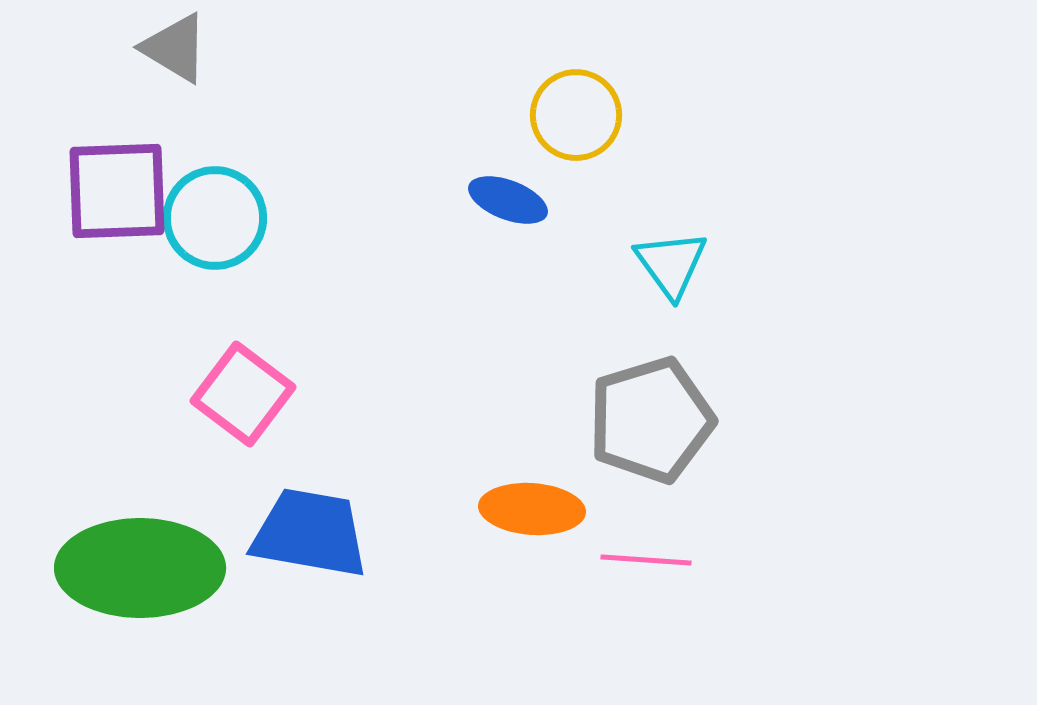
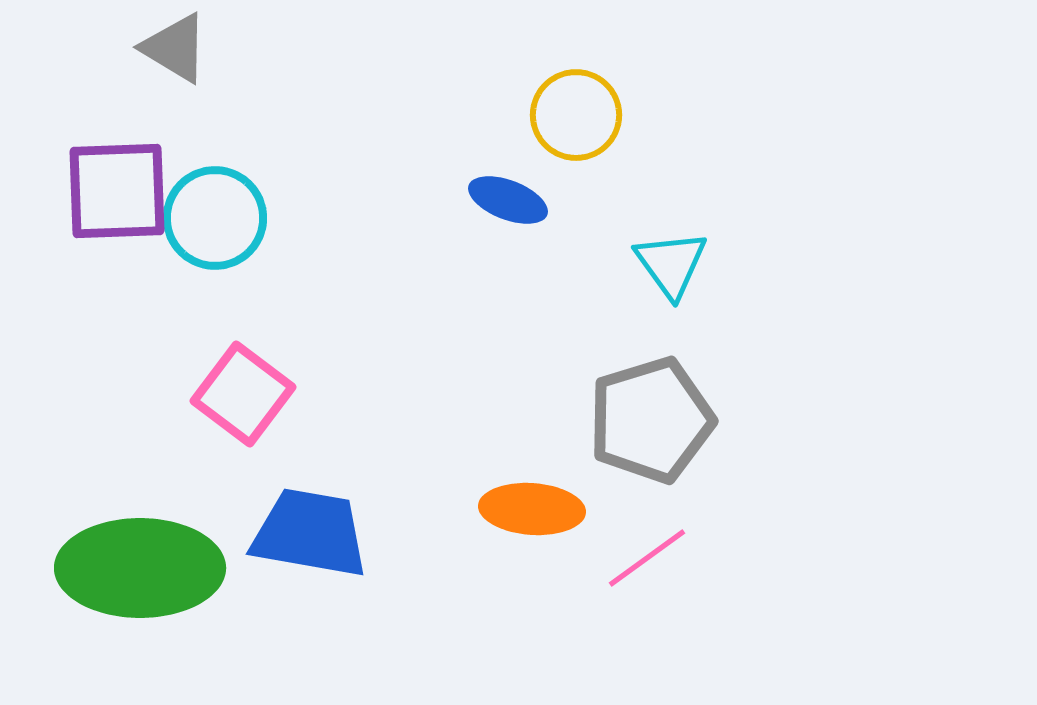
pink line: moved 1 px right, 2 px up; rotated 40 degrees counterclockwise
